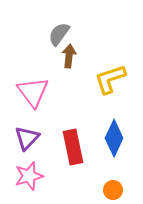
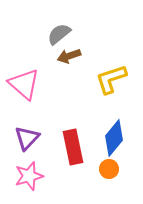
gray semicircle: rotated 15 degrees clockwise
brown arrow: rotated 115 degrees counterclockwise
yellow L-shape: moved 1 px right
pink triangle: moved 9 px left, 8 px up; rotated 12 degrees counterclockwise
blue diamond: rotated 15 degrees clockwise
orange circle: moved 4 px left, 21 px up
